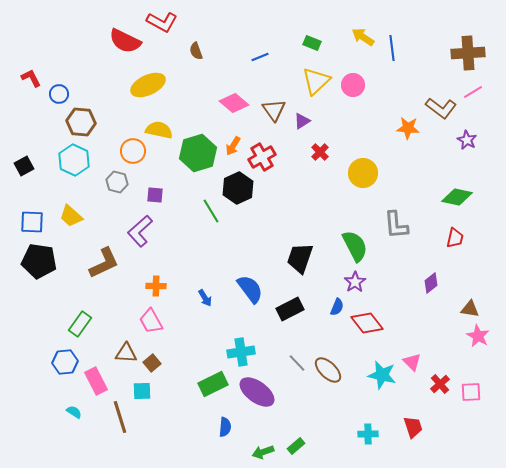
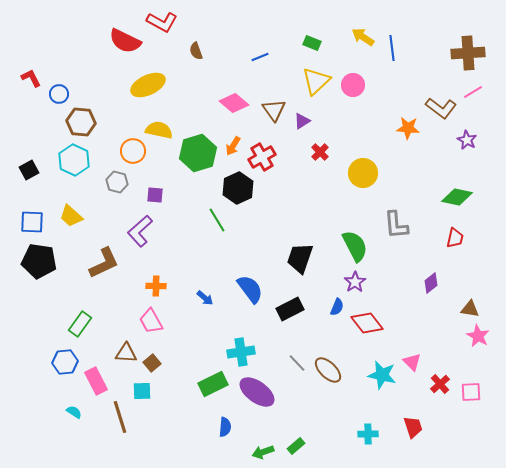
black square at (24, 166): moved 5 px right, 4 px down
green line at (211, 211): moved 6 px right, 9 px down
blue arrow at (205, 298): rotated 18 degrees counterclockwise
